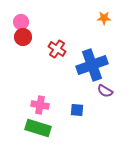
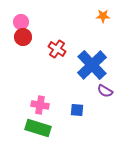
orange star: moved 1 px left, 2 px up
blue cross: rotated 24 degrees counterclockwise
